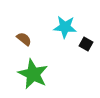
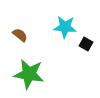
brown semicircle: moved 4 px left, 4 px up
green star: moved 4 px left; rotated 16 degrees counterclockwise
